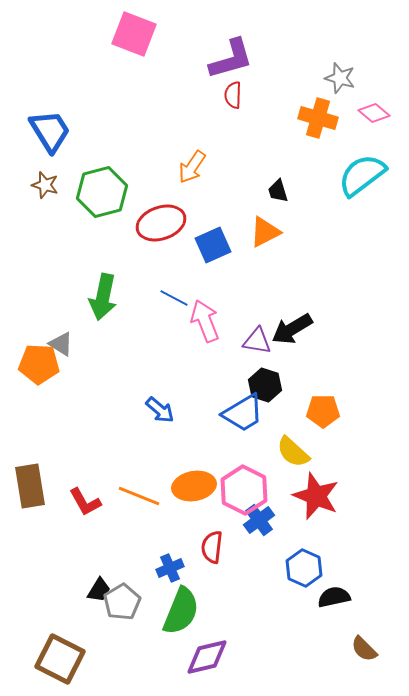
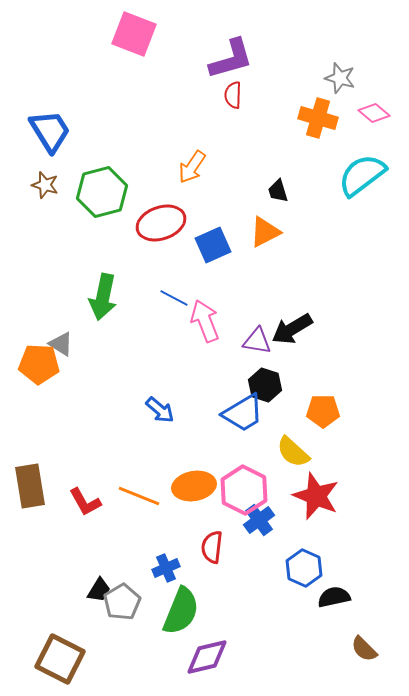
blue cross at (170, 568): moved 4 px left
